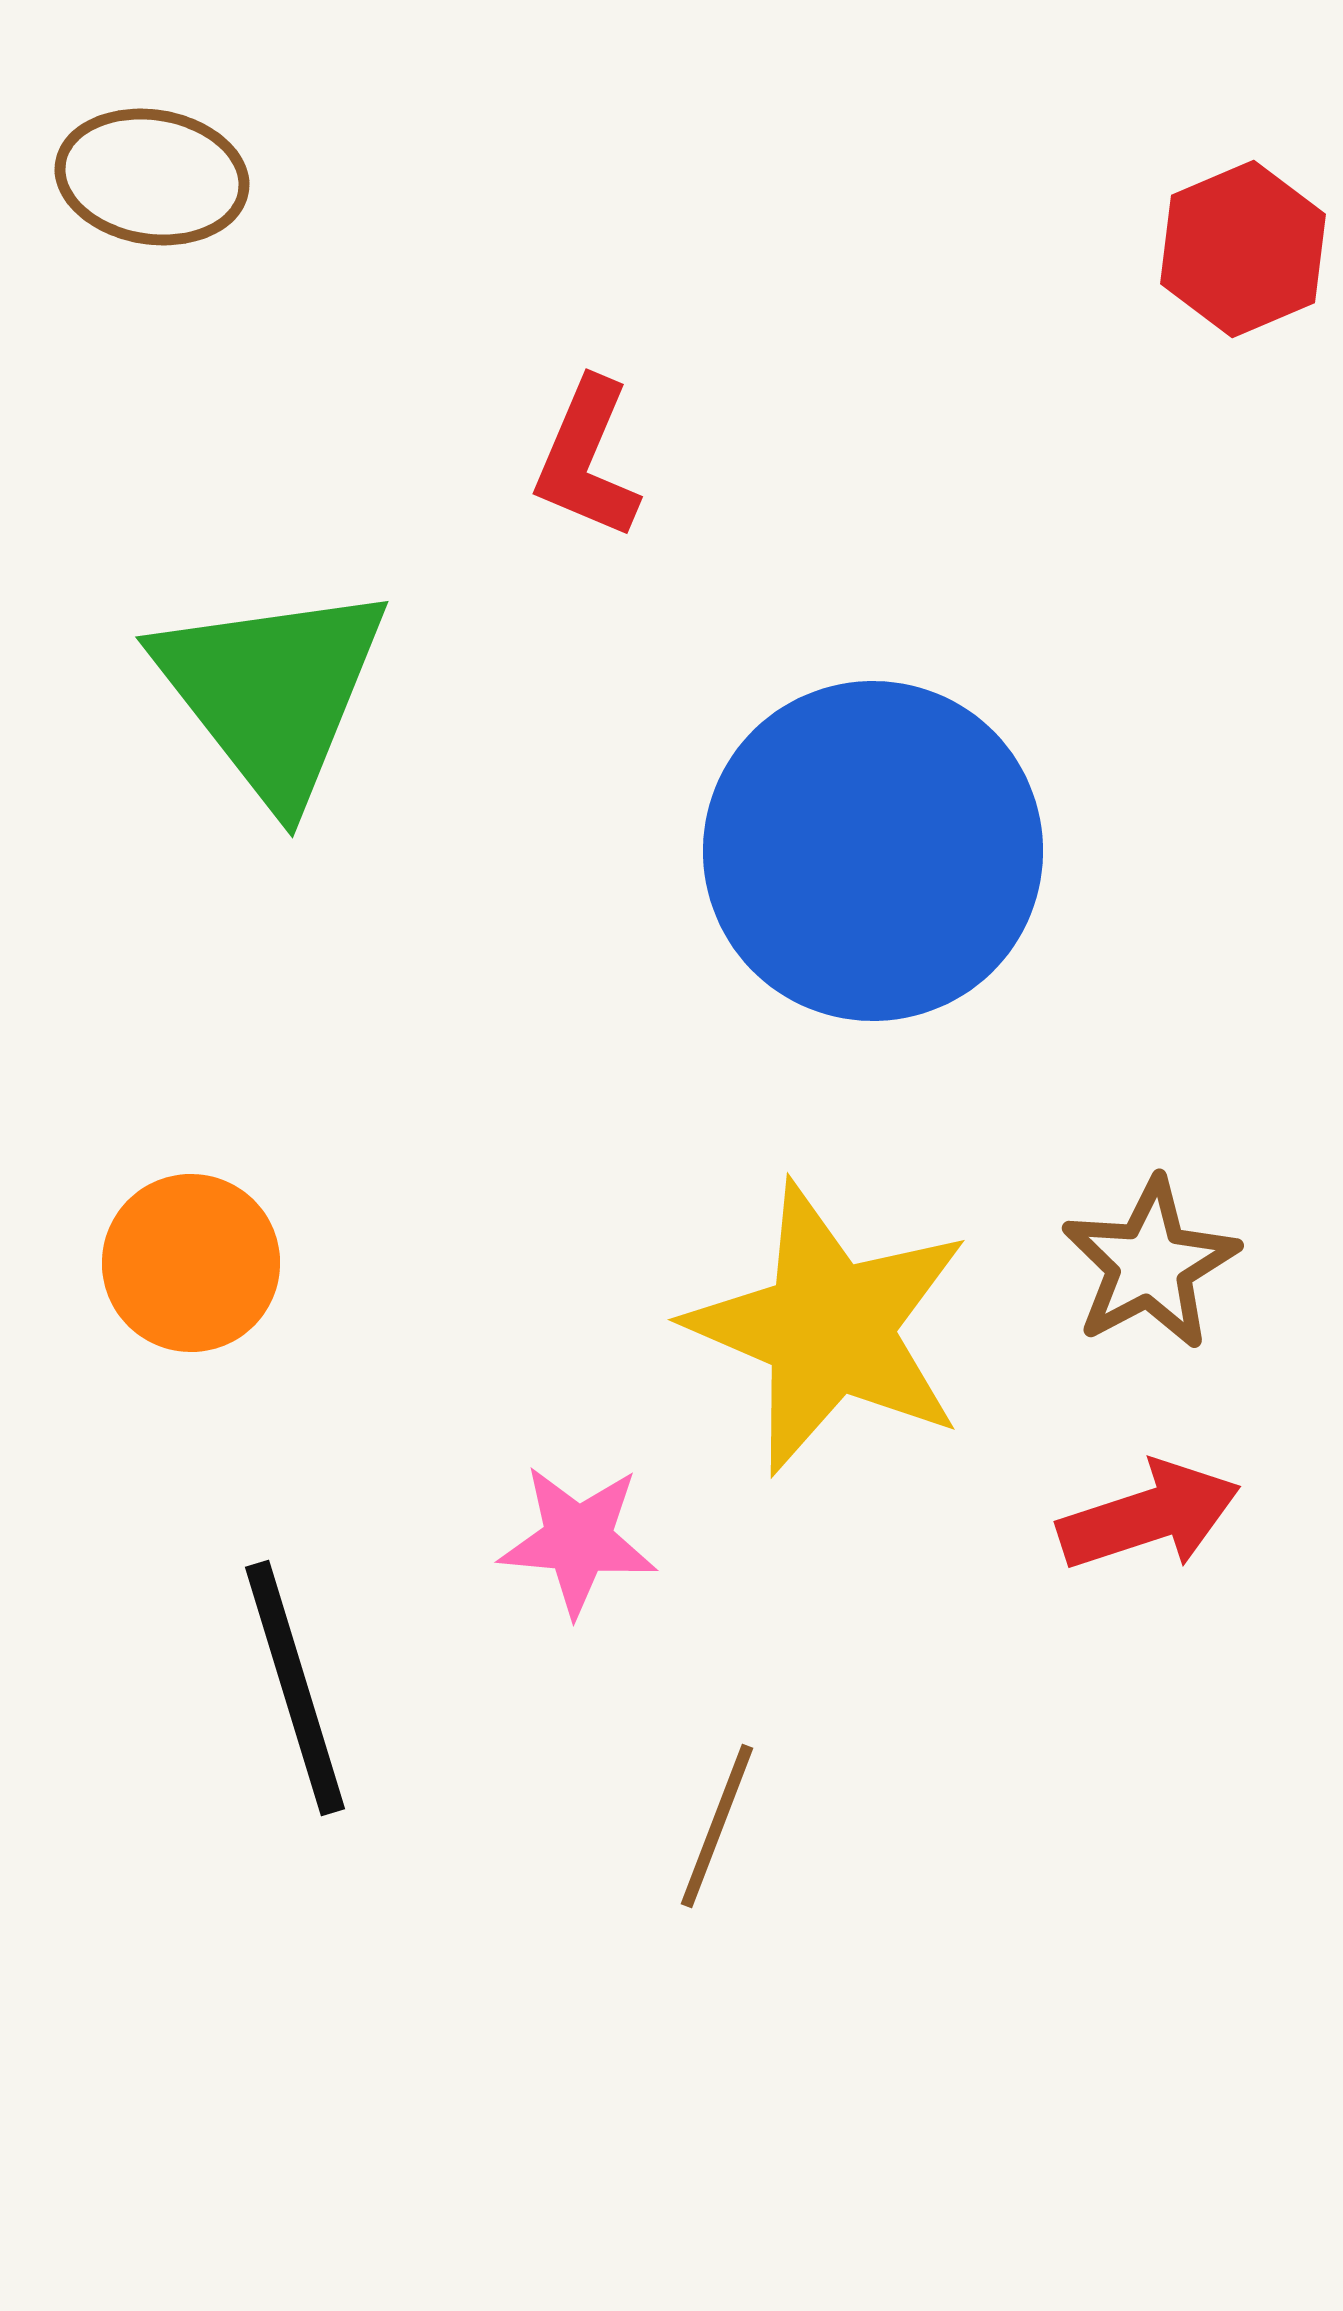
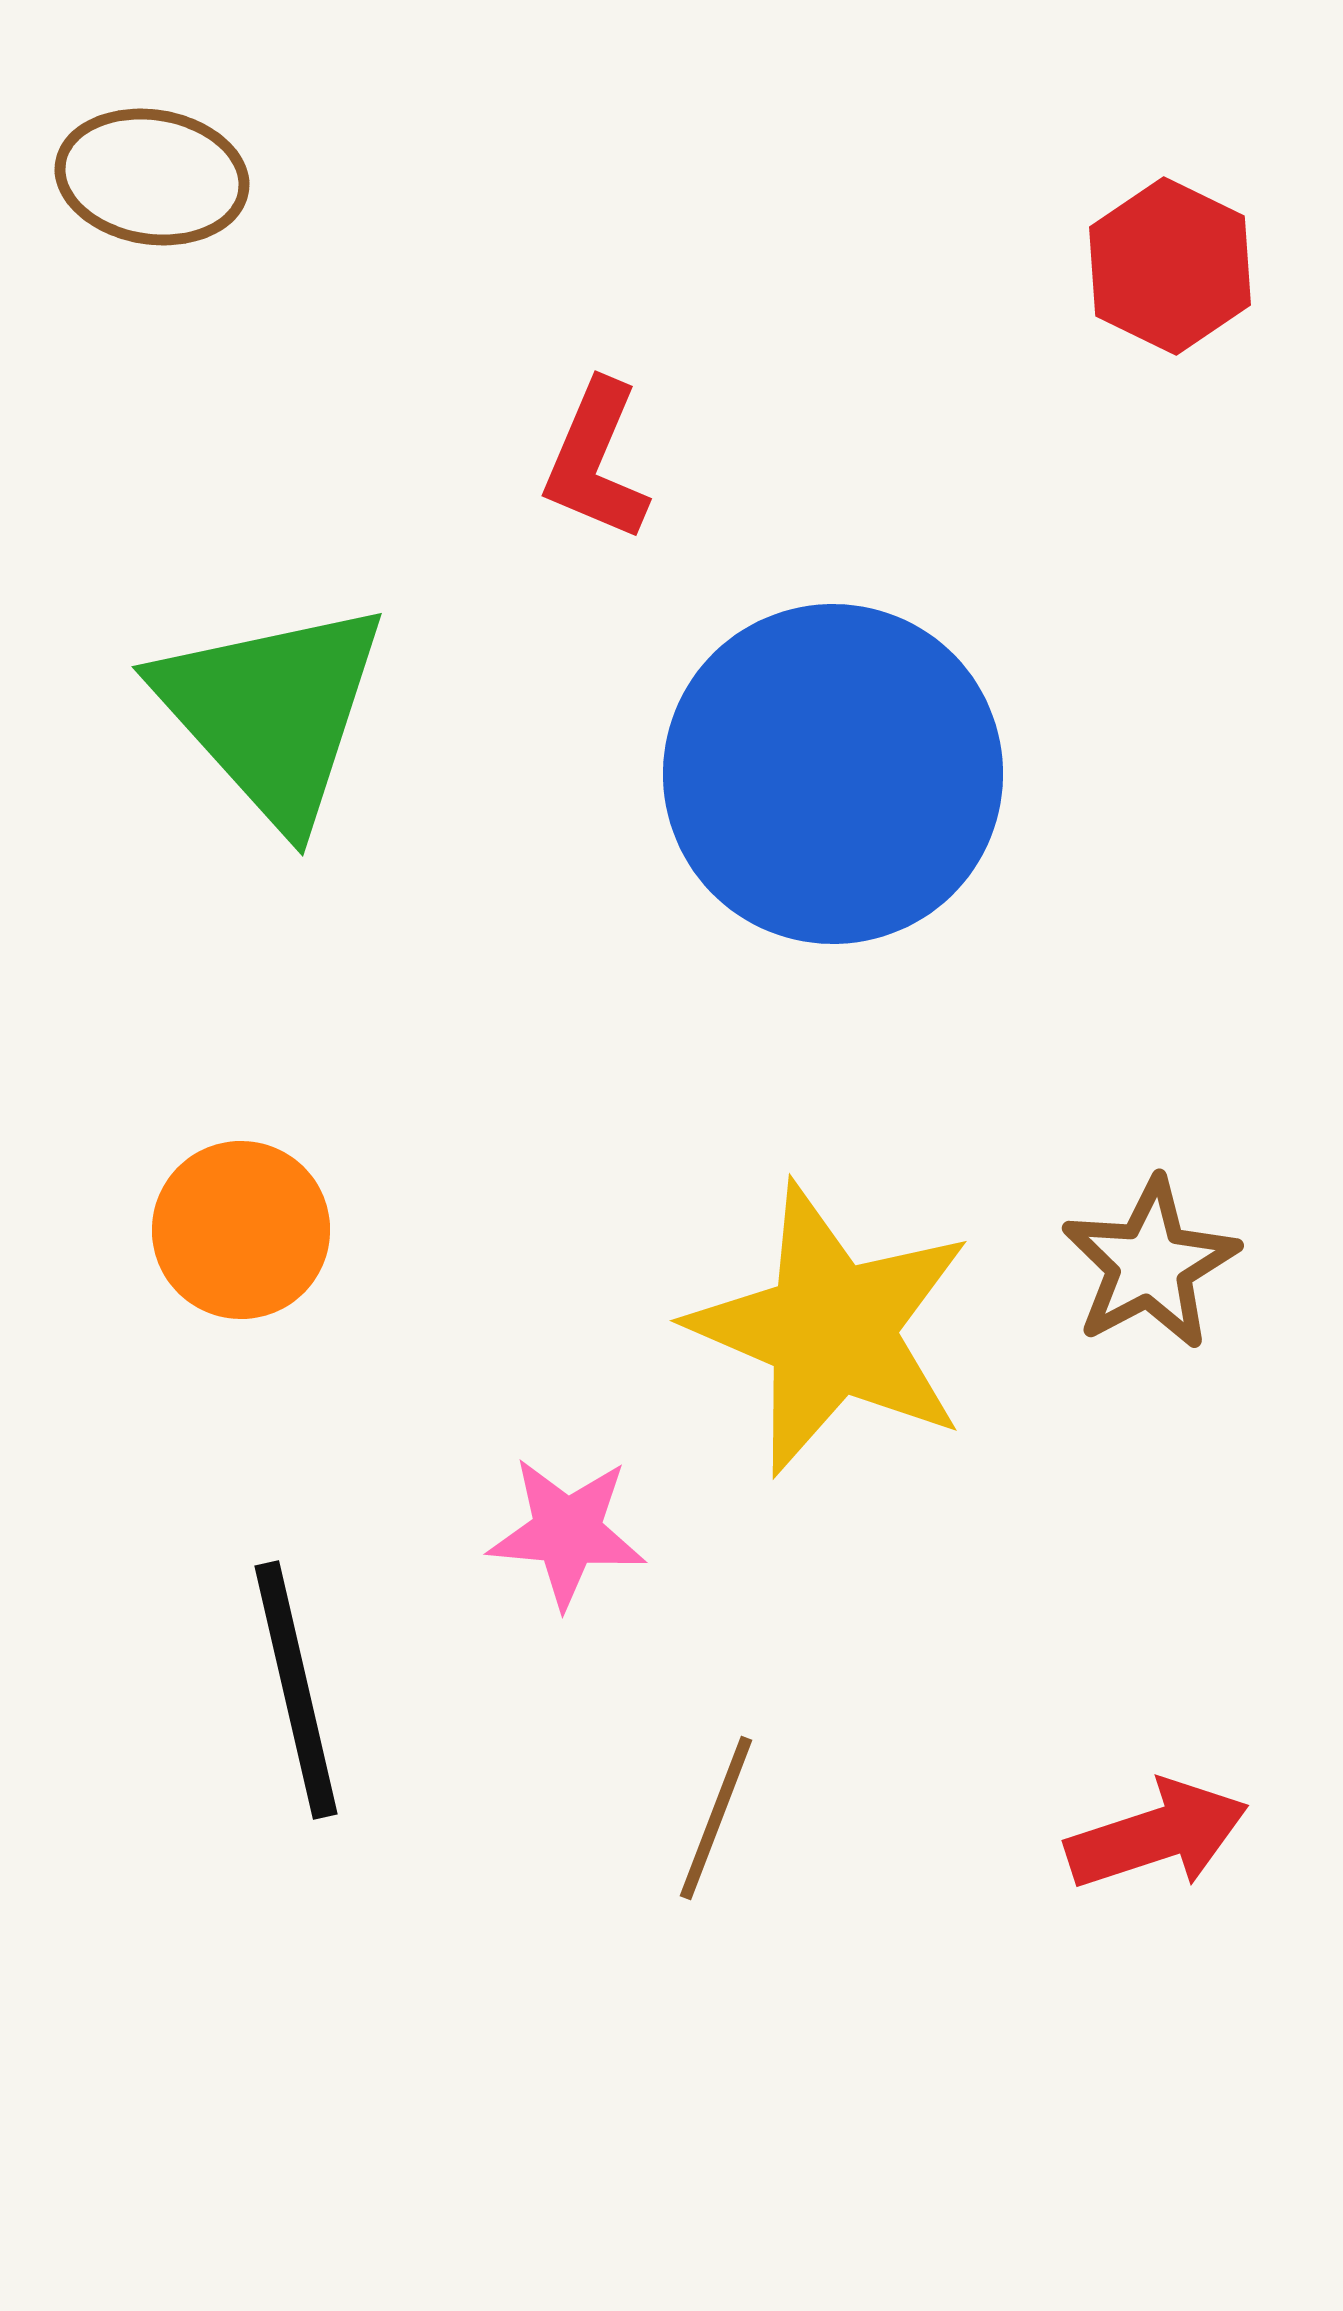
red hexagon: moved 73 px left, 17 px down; rotated 11 degrees counterclockwise
red L-shape: moved 9 px right, 2 px down
green triangle: moved 20 px down; rotated 4 degrees counterclockwise
blue circle: moved 40 px left, 77 px up
orange circle: moved 50 px right, 33 px up
yellow star: moved 2 px right, 1 px down
red arrow: moved 8 px right, 319 px down
pink star: moved 11 px left, 8 px up
black line: moved 1 px right, 2 px down; rotated 4 degrees clockwise
brown line: moved 1 px left, 8 px up
